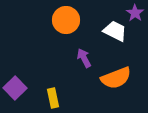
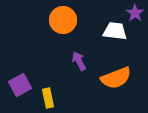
orange circle: moved 3 px left
white trapezoid: rotated 20 degrees counterclockwise
purple arrow: moved 5 px left, 3 px down
purple square: moved 5 px right, 3 px up; rotated 15 degrees clockwise
yellow rectangle: moved 5 px left
